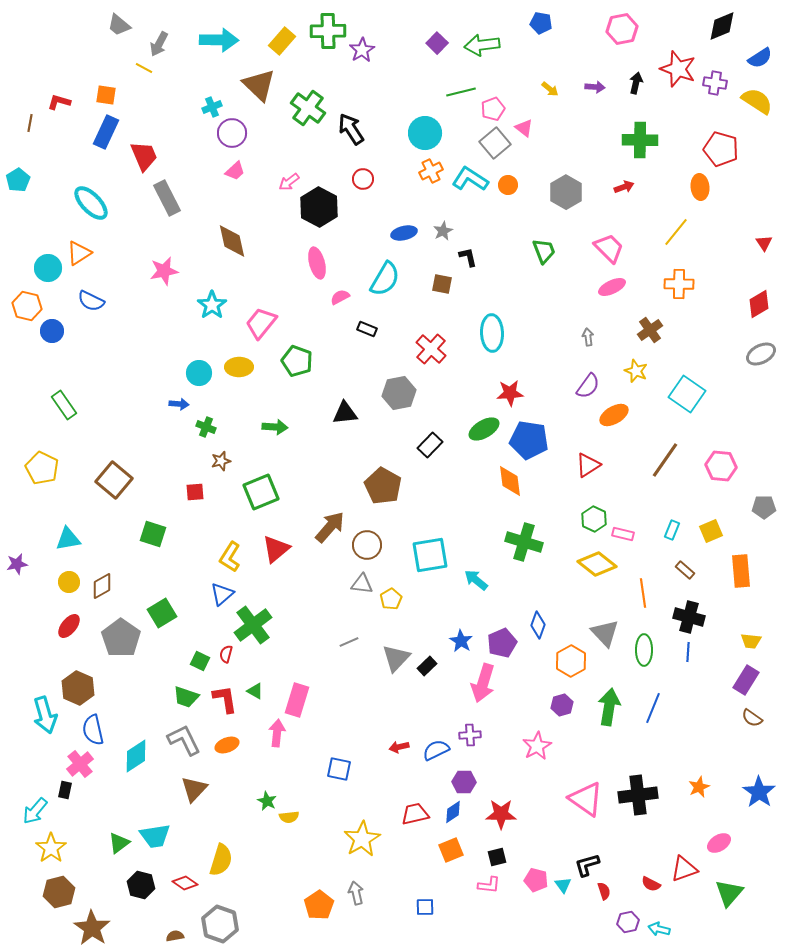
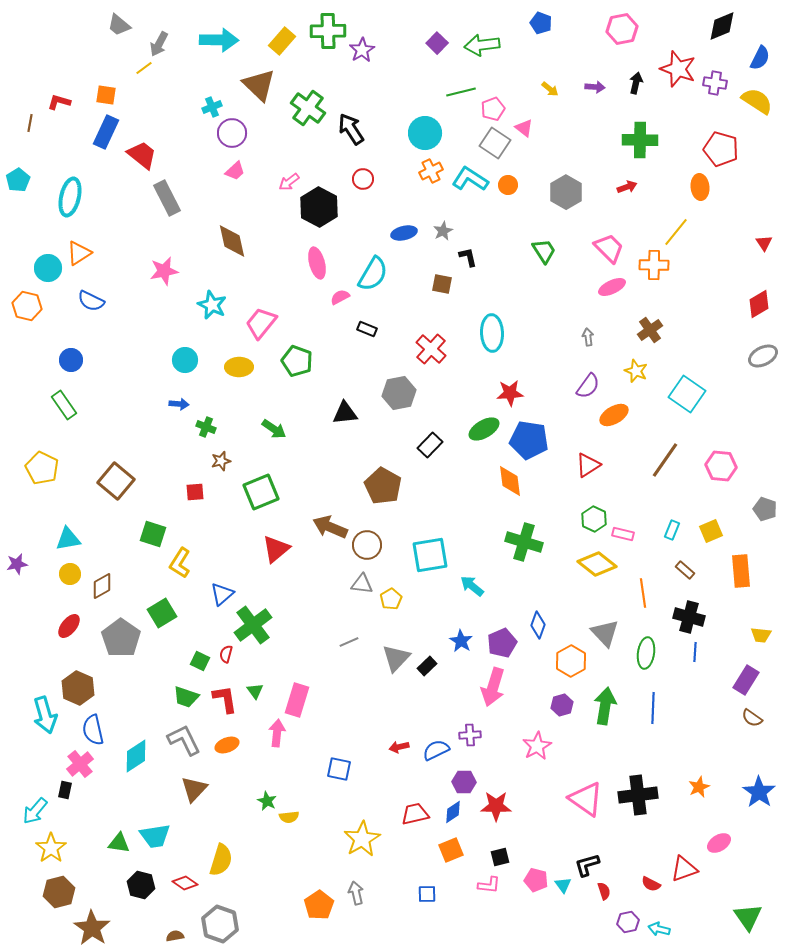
blue pentagon at (541, 23): rotated 10 degrees clockwise
blue semicircle at (760, 58): rotated 30 degrees counterclockwise
yellow line at (144, 68): rotated 66 degrees counterclockwise
gray square at (495, 143): rotated 16 degrees counterclockwise
red trapezoid at (144, 156): moved 2 px left, 1 px up; rotated 28 degrees counterclockwise
red arrow at (624, 187): moved 3 px right
cyan ellipse at (91, 203): moved 21 px left, 6 px up; rotated 57 degrees clockwise
green trapezoid at (544, 251): rotated 12 degrees counterclockwise
cyan semicircle at (385, 279): moved 12 px left, 5 px up
orange cross at (679, 284): moved 25 px left, 19 px up
cyan star at (212, 305): rotated 12 degrees counterclockwise
blue circle at (52, 331): moved 19 px right, 29 px down
gray ellipse at (761, 354): moved 2 px right, 2 px down
cyan circle at (199, 373): moved 14 px left, 13 px up
green arrow at (275, 427): moved 1 px left, 2 px down; rotated 30 degrees clockwise
brown square at (114, 480): moved 2 px right, 1 px down
gray pentagon at (764, 507): moved 1 px right, 2 px down; rotated 20 degrees clockwise
brown arrow at (330, 527): rotated 108 degrees counterclockwise
yellow L-shape at (230, 557): moved 50 px left, 6 px down
cyan arrow at (476, 580): moved 4 px left, 6 px down
yellow circle at (69, 582): moved 1 px right, 8 px up
yellow trapezoid at (751, 641): moved 10 px right, 6 px up
green ellipse at (644, 650): moved 2 px right, 3 px down; rotated 8 degrees clockwise
blue line at (688, 652): moved 7 px right
pink arrow at (483, 683): moved 10 px right, 4 px down
green triangle at (255, 691): rotated 24 degrees clockwise
green arrow at (609, 707): moved 4 px left, 1 px up
blue line at (653, 708): rotated 20 degrees counterclockwise
red star at (501, 814): moved 5 px left, 8 px up
green triangle at (119, 843): rotated 45 degrees clockwise
black square at (497, 857): moved 3 px right
green triangle at (729, 893): moved 19 px right, 24 px down; rotated 16 degrees counterclockwise
blue square at (425, 907): moved 2 px right, 13 px up
